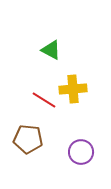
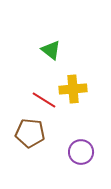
green triangle: rotated 10 degrees clockwise
brown pentagon: moved 2 px right, 6 px up
